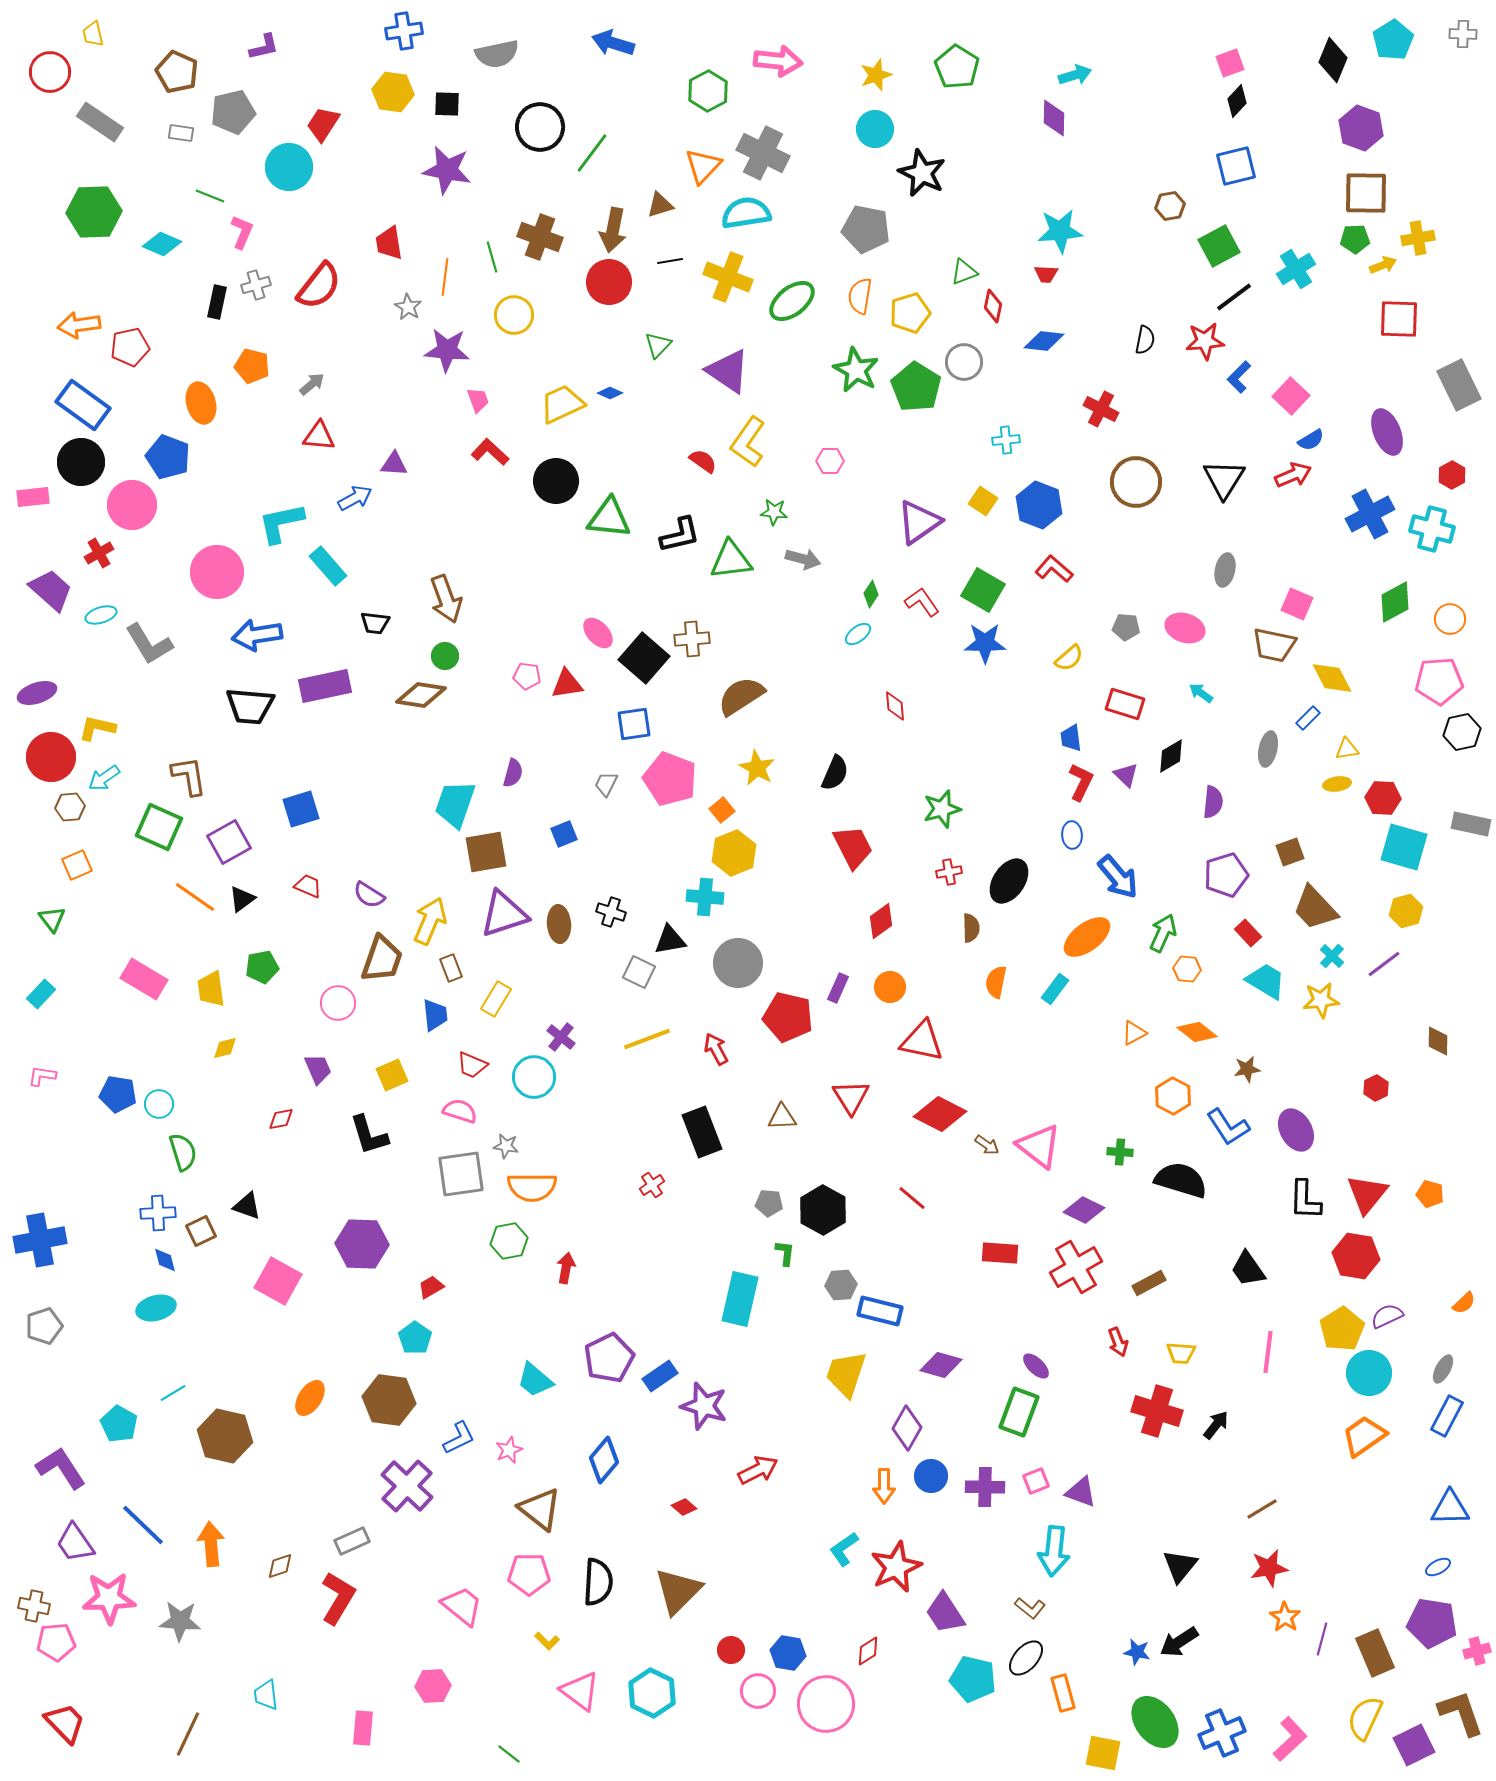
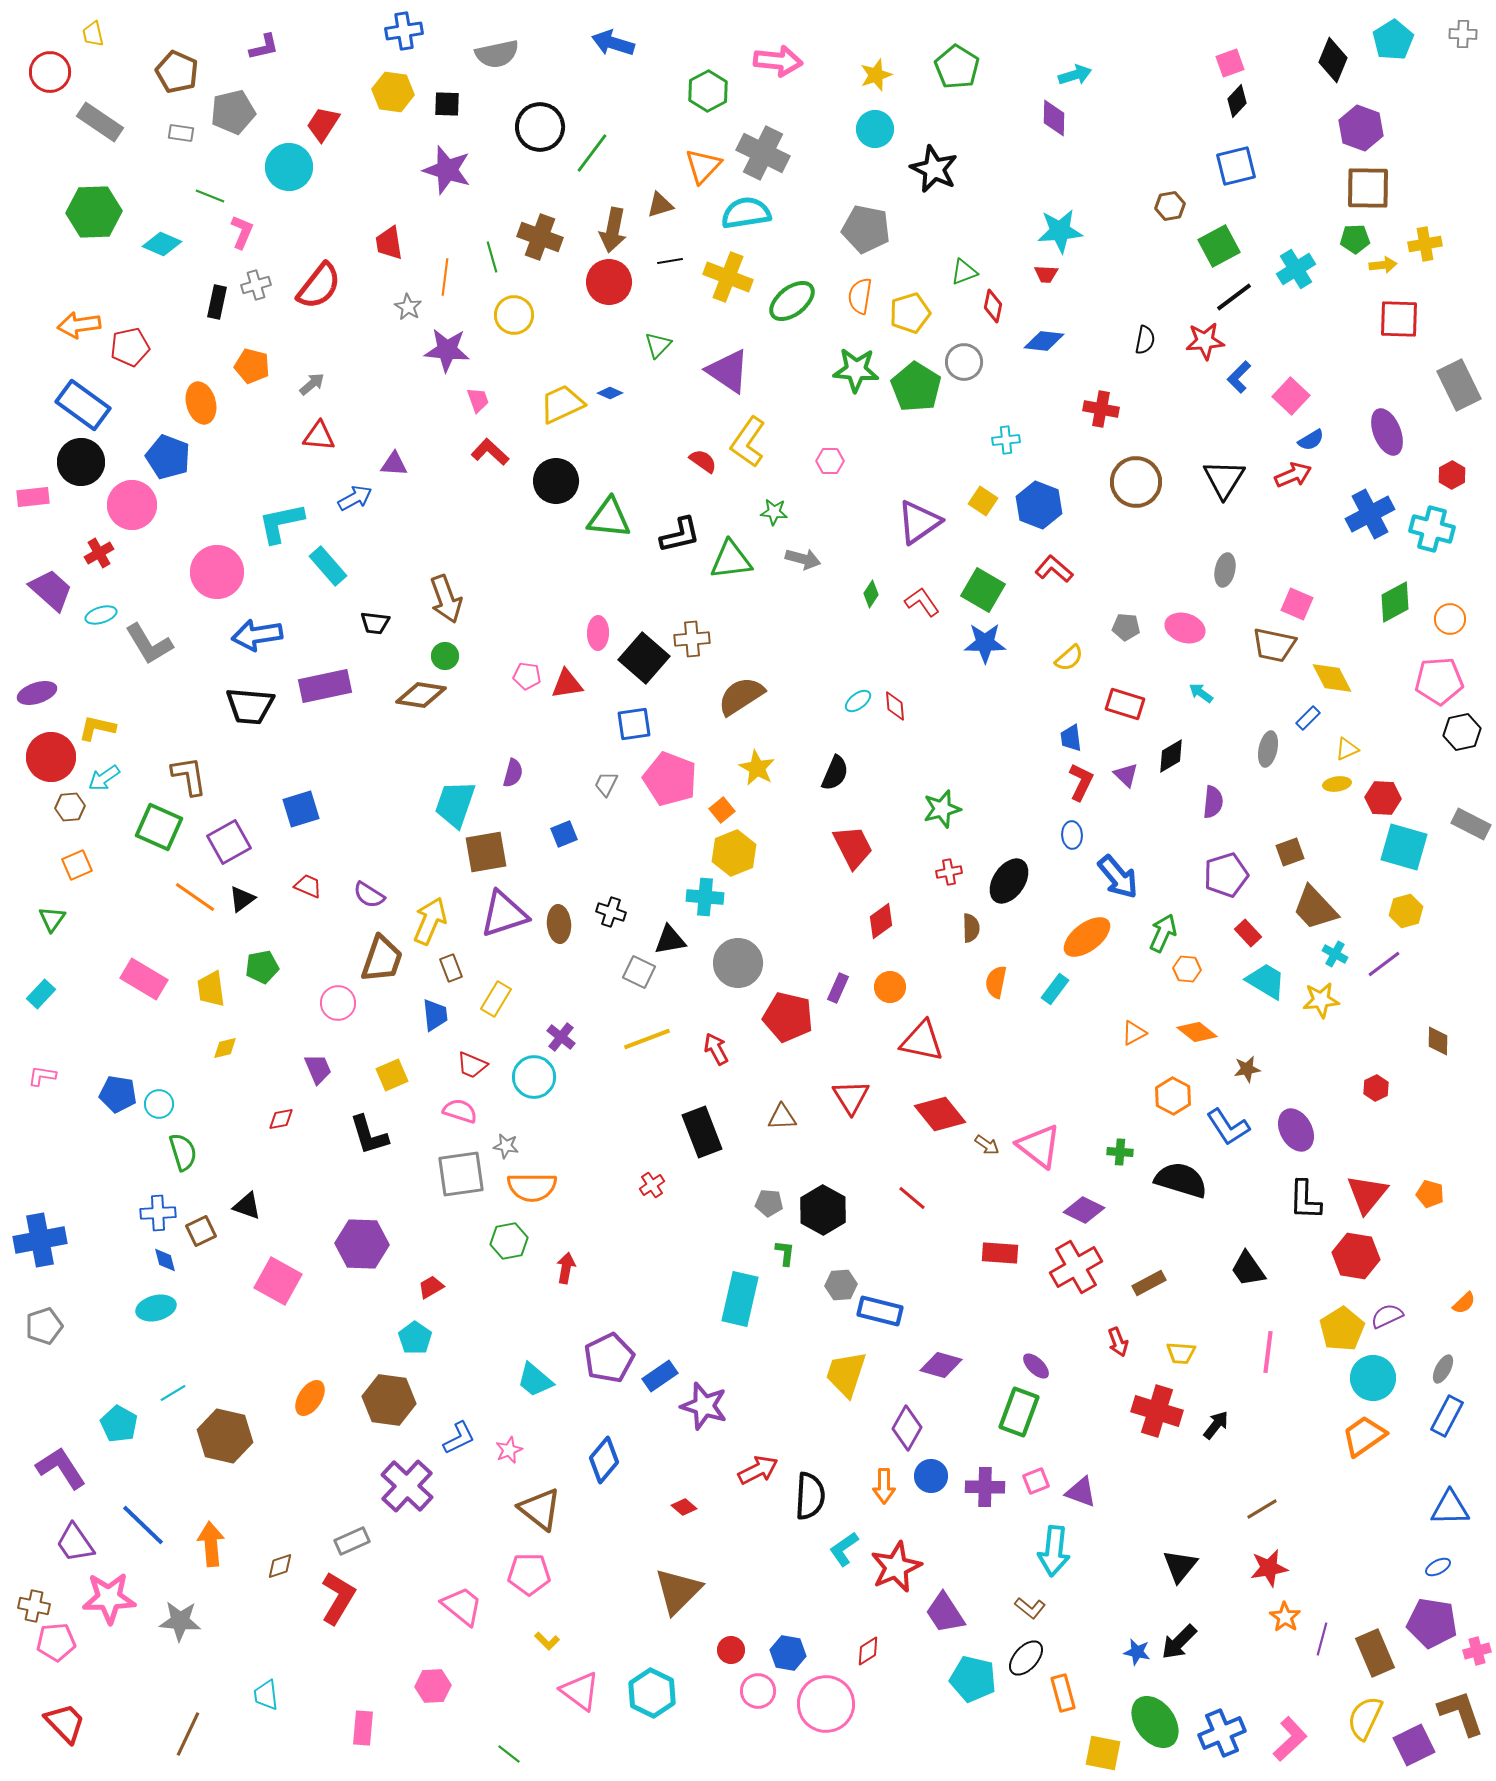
purple star at (447, 170): rotated 6 degrees clockwise
black star at (922, 173): moved 12 px right, 4 px up
brown square at (1366, 193): moved 2 px right, 5 px up
yellow cross at (1418, 238): moved 7 px right, 6 px down
yellow arrow at (1383, 265): rotated 16 degrees clockwise
green star at (856, 370): rotated 24 degrees counterclockwise
red cross at (1101, 409): rotated 16 degrees counterclockwise
pink ellipse at (598, 633): rotated 44 degrees clockwise
cyan ellipse at (858, 634): moved 67 px down
yellow triangle at (1347, 749): rotated 15 degrees counterclockwise
gray rectangle at (1471, 824): rotated 15 degrees clockwise
green triangle at (52, 919): rotated 12 degrees clockwise
cyan cross at (1332, 956): moved 3 px right, 2 px up; rotated 15 degrees counterclockwise
red diamond at (940, 1114): rotated 24 degrees clockwise
cyan circle at (1369, 1373): moved 4 px right, 5 px down
black semicircle at (598, 1582): moved 212 px right, 86 px up
black arrow at (1179, 1642): rotated 12 degrees counterclockwise
